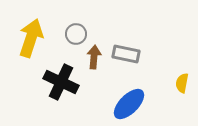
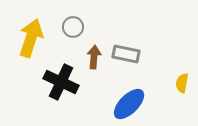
gray circle: moved 3 px left, 7 px up
